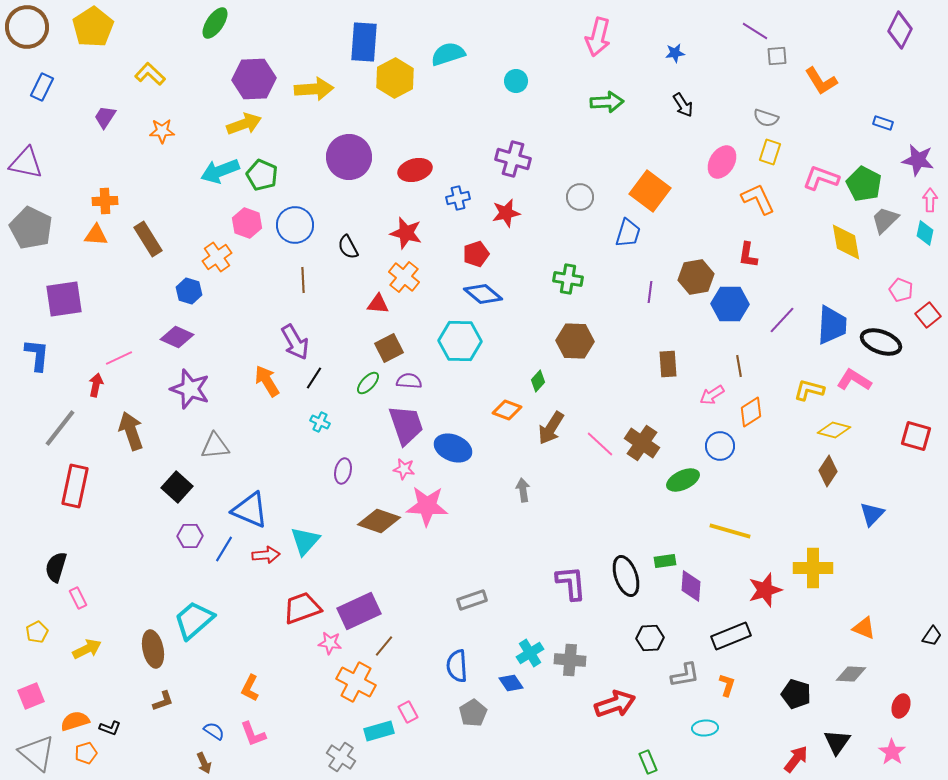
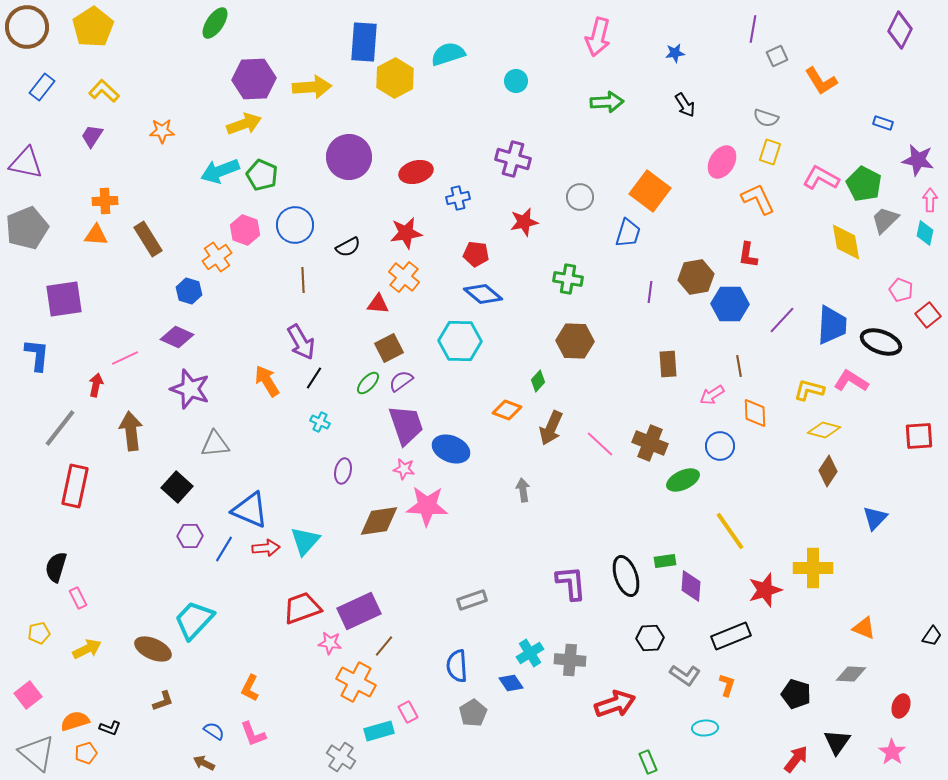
purple line at (755, 31): moved 2 px left, 2 px up; rotated 68 degrees clockwise
gray square at (777, 56): rotated 20 degrees counterclockwise
yellow L-shape at (150, 74): moved 46 px left, 17 px down
blue rectangle at (42, 87): rotated 12 degrees clockwise
yellow arrow at (314, 89): moved 2 px left, 2 px up
black arrow at (683, 105): moved 2 px right
purple trapezoid at (105, 117): moved 13 px left, 19 px down
red ellipse at (415, 170): moved 1 px right, 2 px down
pink L-shape at (821, 178): rotated 9 degrees clockwise
red star at (506, 213): moved 18 px right, 9 px down
pink hexagon at (247, 223): moved 2 px left, 7 px down
gray pentagon at (31, 228): moved 4 px left; rotated 24 degrees clockwise
red star at (406, 233): rotated 24 degrees counterclockwise
black semicircle at (348, 247): rotated 90 degrees counterclockwise
red pentagon at (476, 254): rotated 25 degrees clockwise
purple arrow at (295, 342): moved 6 px right
pink line at (119, 358): moved 6 px right
pink L-shape at (854, 380): moved 3 px left, 1 px down
purple semicircle at (409, 381): moved 8 px left; rotated 40 degrees counterclockwise
orange diamond at (751, 412): moved 4 px right, 1 px down; rotated 60 degrees counterclockwise
brown arrow at (551, 428): rotated 8 degrees counterclockwise
yellow diamond at (834, 430): moved 10 px left
brown arrow at (131, 431): rotated 12 degrees clockwise
red square at (916, 436): moved 3 px right; rotated 20 degrees counterclockwise
brown cross at (642, 443): moved 8 px right; rotated 12 degrees counterclockwise
gray triangle at (215, 446): moved 2 px up
blue ellipse at (453, 448): moved 2 px left, 1 px down
blue triangle at (872, 514): moved 3 px right, 4 px down
brown diamond at (379, 521): rotated 27 degrees counterclockwise
yellow line at (730, 531): rotated 39 degrees clockwise
red arrow at (266, 555): moved 7 px up
cyan trapezoid at (194, 620): rotated 6 degrees counterclockwise
yellow pentagon at (37, 632): moved 2 px right, 1 px down; rotated 15 degrees clockwise
brown ellipse at (153, 649): rotated 54 degrees counterclockwise
gray L-shape at (685, 675): rotated 44 degrees clockwise
pink square at (31, 696): moved 3 px left, 1 px up; rotated 16 degrees counterclockwise
brown arrow at (204, 763): rotated 140 degrees clockwise
